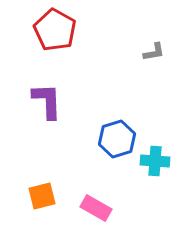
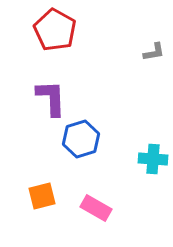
purple L-shape: moved 4 px right, 3 px up
blue hexagon: moved 36 px left
cyan cross: moved 2 px left, 2 px up
